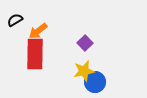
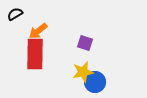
black semicircle: moved 6 px up
purple square: rotated 28 degrees counterclockwise
yellow star: moved 1 px left, 1 px down
